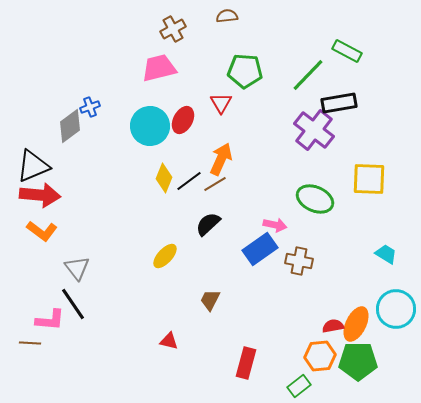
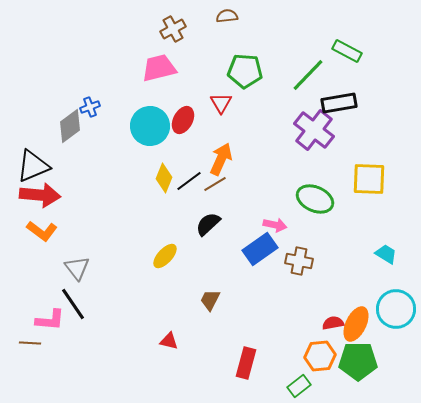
red semicircle at (333, 326): moved 3 px up
